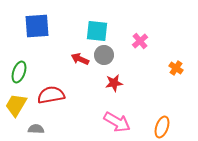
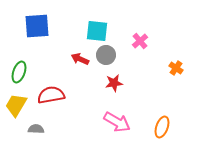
gray circle: moved 2 px right
